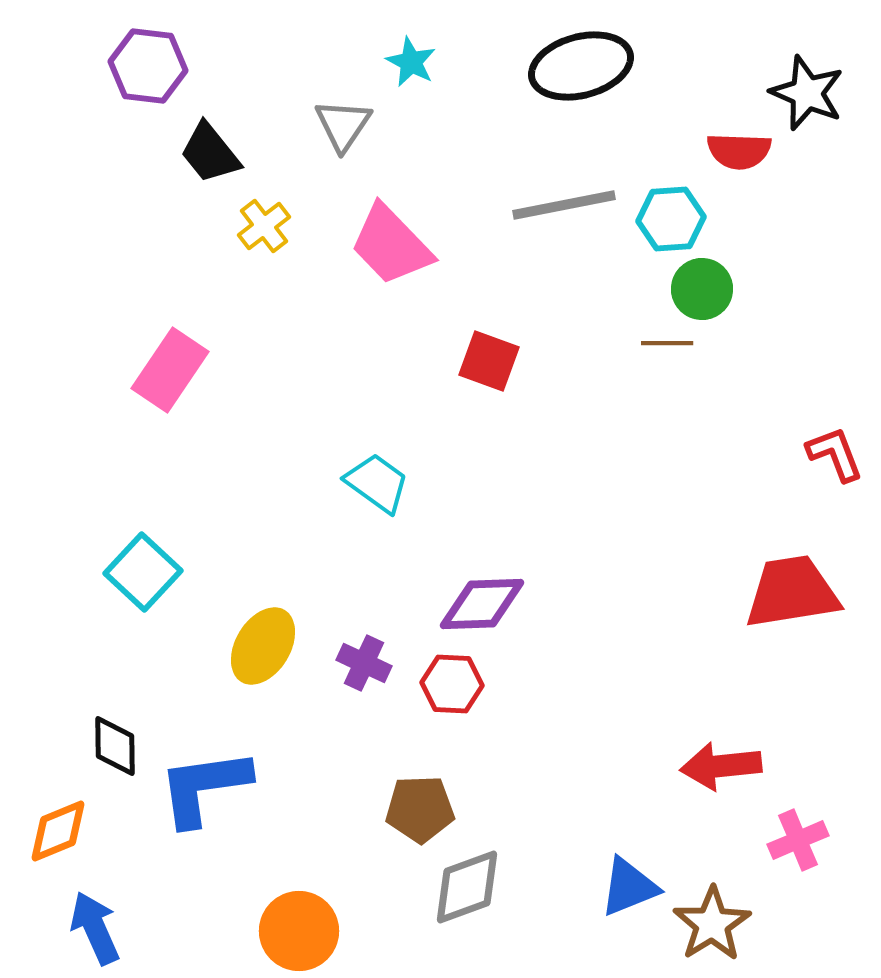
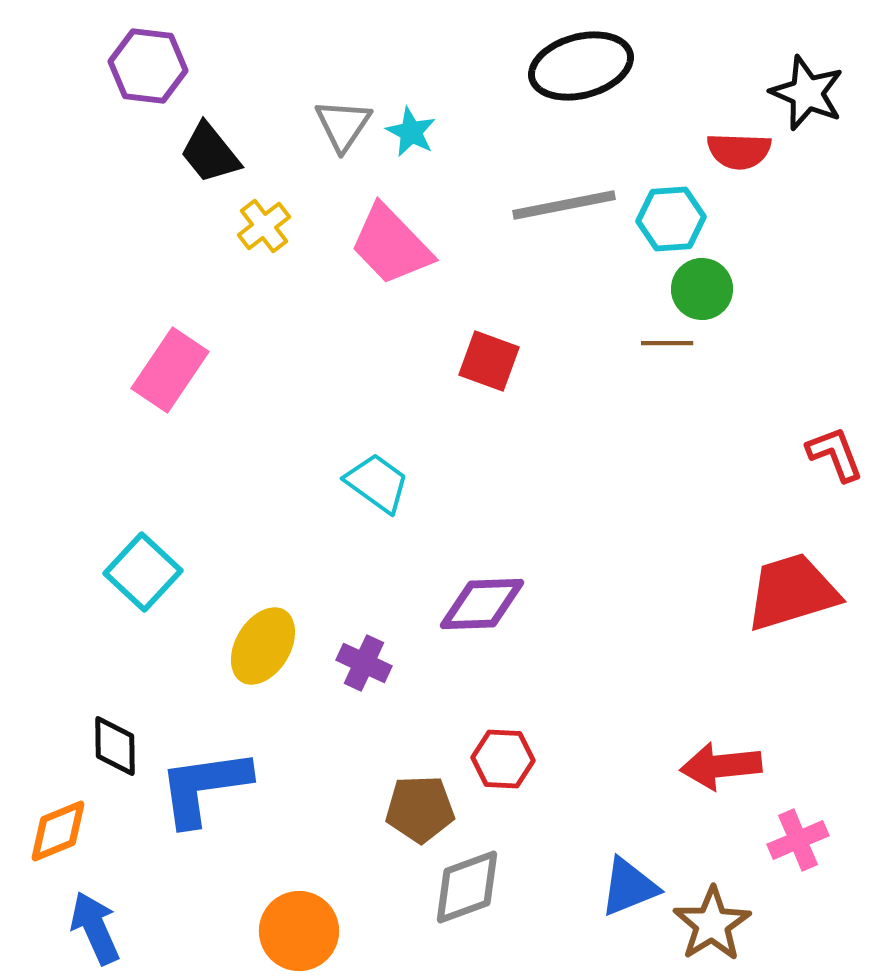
cyan star: moved 70 px down
red trapezoid: rotated 8 degrees counterclockwise
red hexagon: moved 51 px right, 75 px down
